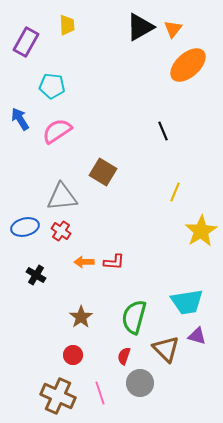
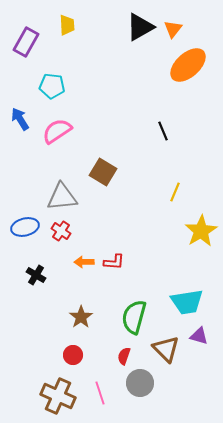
purple triangle: moved 2 px right
